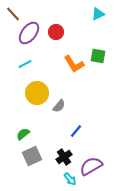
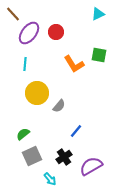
green square: moved 1 px right, 1 px up
cyan line: rotated 56 degrees counterclockwise
cyan arrow: moved 20 px left
